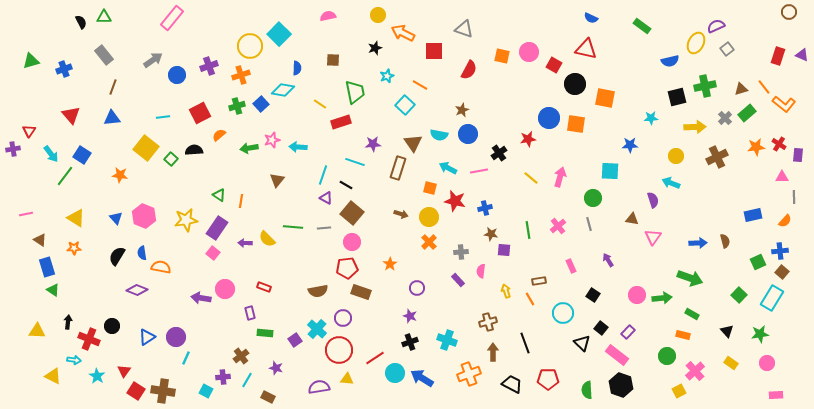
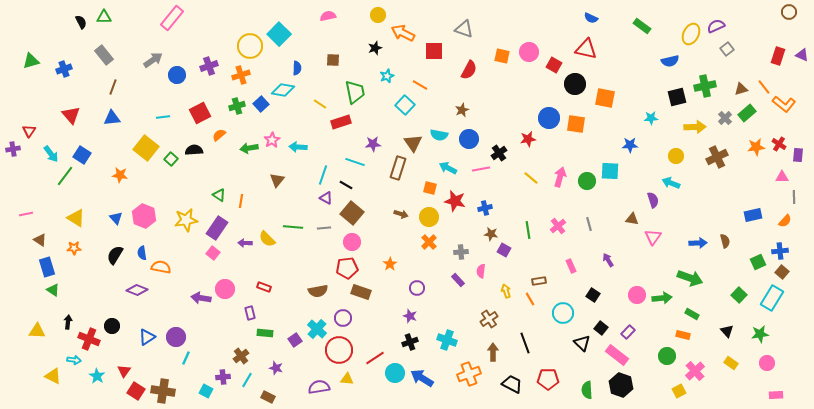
yellow ellipse at (696, 43): moved 5 px left, 9 px up
blue circle at (468, 134): moved 1 px right, 5 px down
pink star at (272, 140): rotated 14 degrees counterclockwise
pink line at (479, 171): moved 2 px right, 2 px up
green circle at (593, 198): moved 6 px left, 17 px up
purple square at (504, 250): rotated 24 degrees clockwise
black semicircle at (117, 256): moved 2 px left, 1 px up
brown cross at (488, 322): moved 1 px right, 3 px up; rotated 18 degrees counterclockwise
